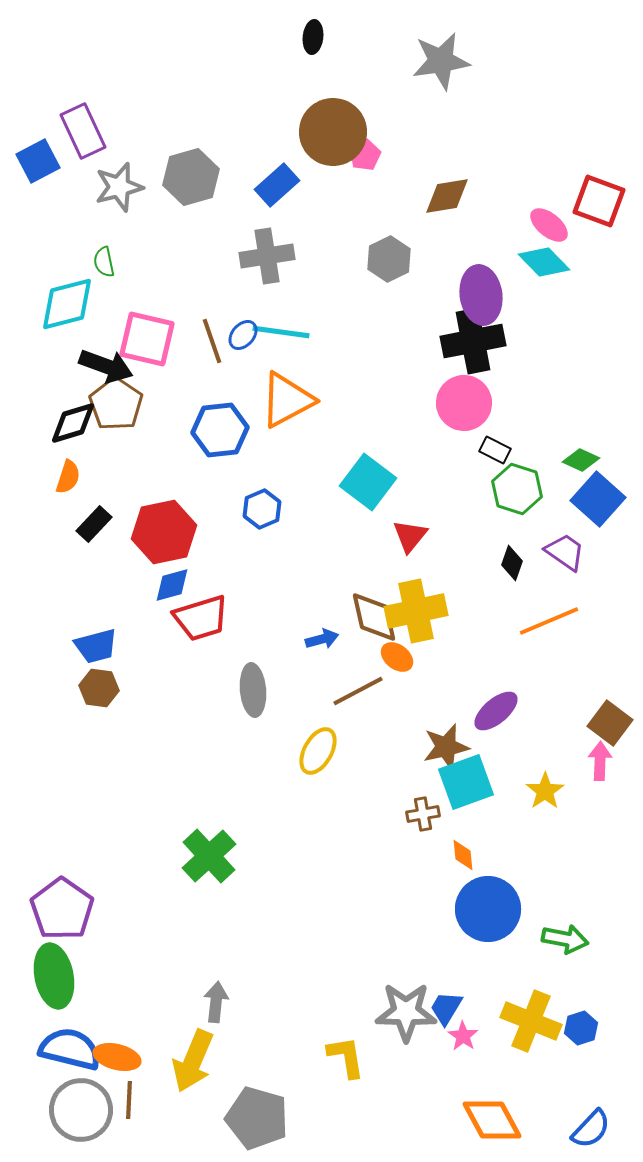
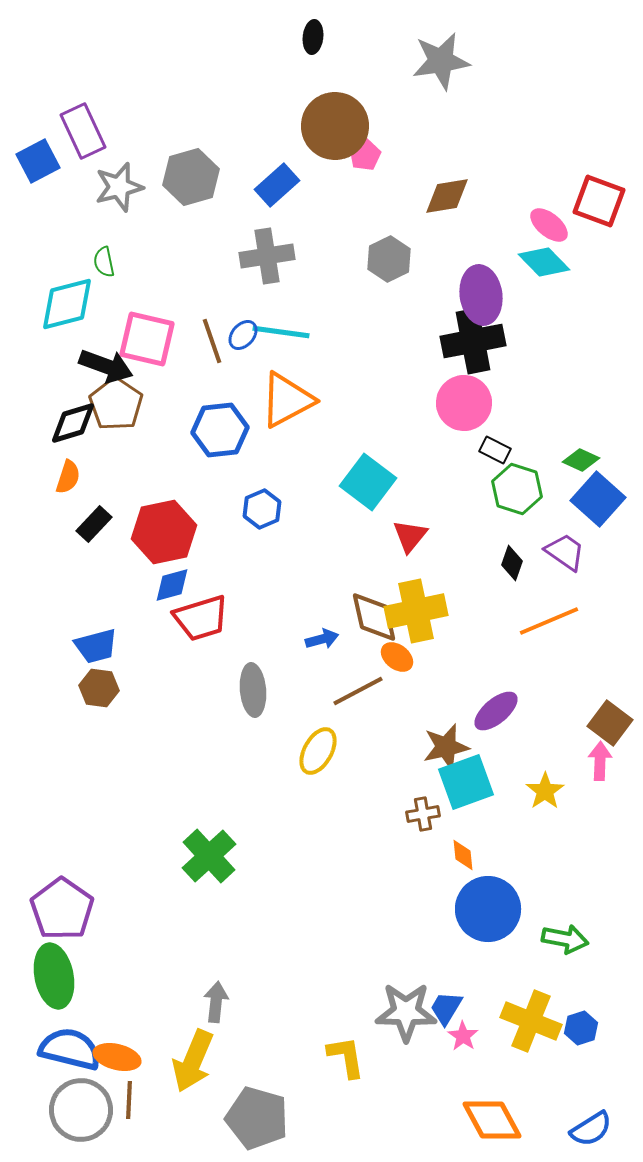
brown circle at (333, 132): moved 2 px right, 6 px up
blue semicircle at (591, 1129): rotated 15 degrees clockwise
